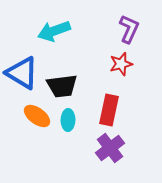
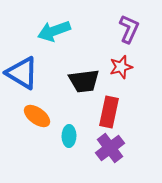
red star: moved 3 px down
black trapezoid: moved 22 px right, 5 px up
red rectangle: moved 2 px down
cyan ellipse: moved 1 px right, 16 px down
